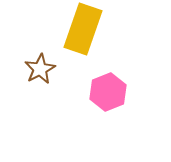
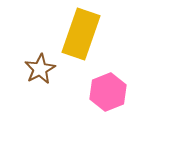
yellow rectangle: moved 2 px left, 5 px down
